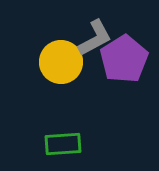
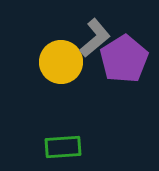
gray L-shape: rotated 12 degrees counterclockwise
green rectangle: moved 3 px down
